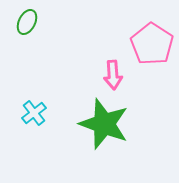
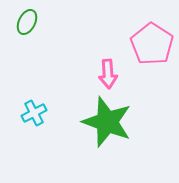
pink arrow: moved 5 px left, 1 px up
cyan cross: rotated 10 degrees clockwise
green star: moved 3 px right, 2 px up
